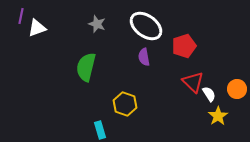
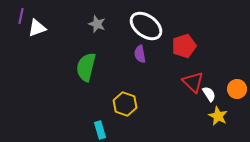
purple semicircle: moved 4 px left, 3 px up
yellow star: rotated 12 degrees counterclockwise
